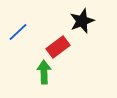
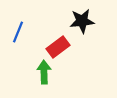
black star: rotated 15 degrees clockwise
blue line: rotated 25 degrees counterclockwise
